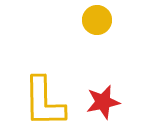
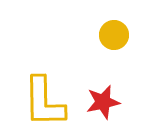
yellow circle: moved 17 px right, 15 px down
